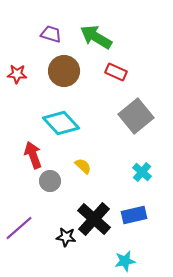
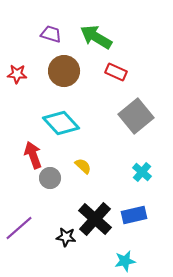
gray circle: moved 3 px up
black cross: moved 1 px right
